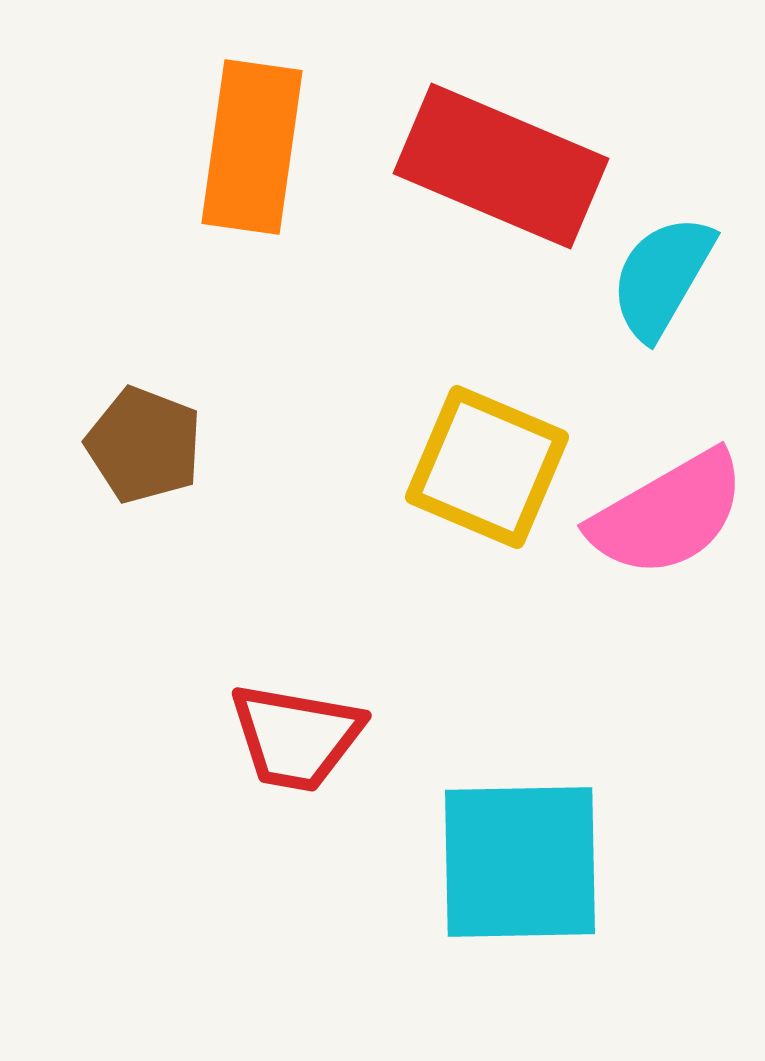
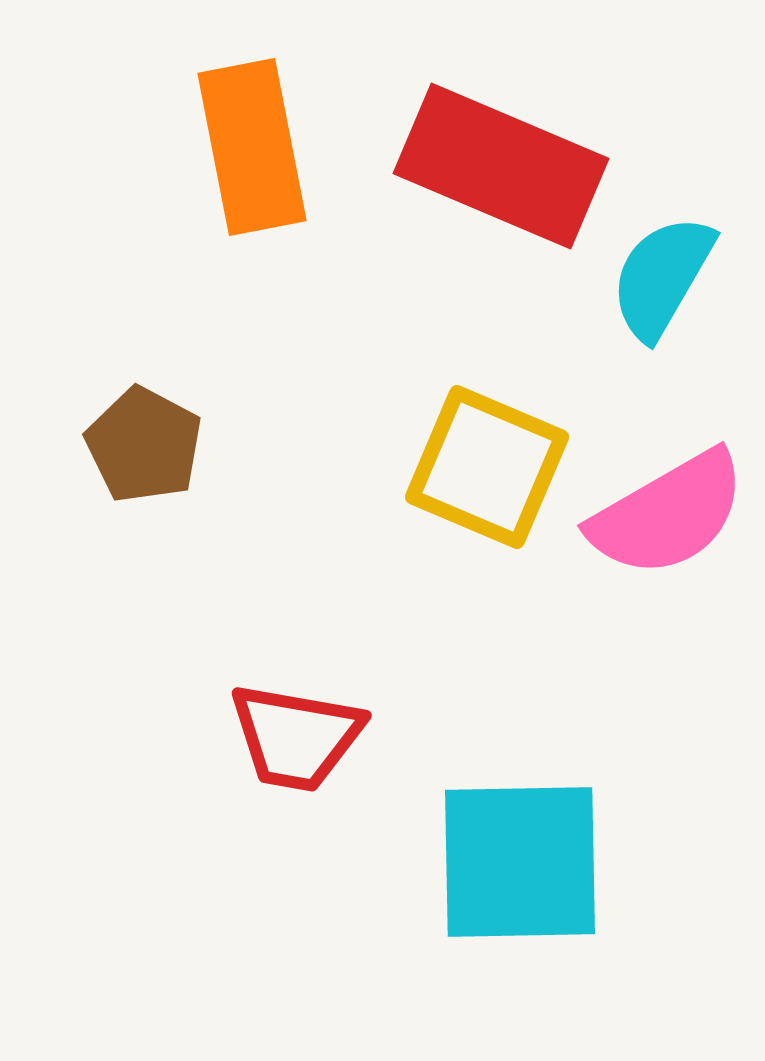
orange rectangle: rotated 19 degrees counterclockwise
brown pentagon: rotated 7 degrees clockwise
